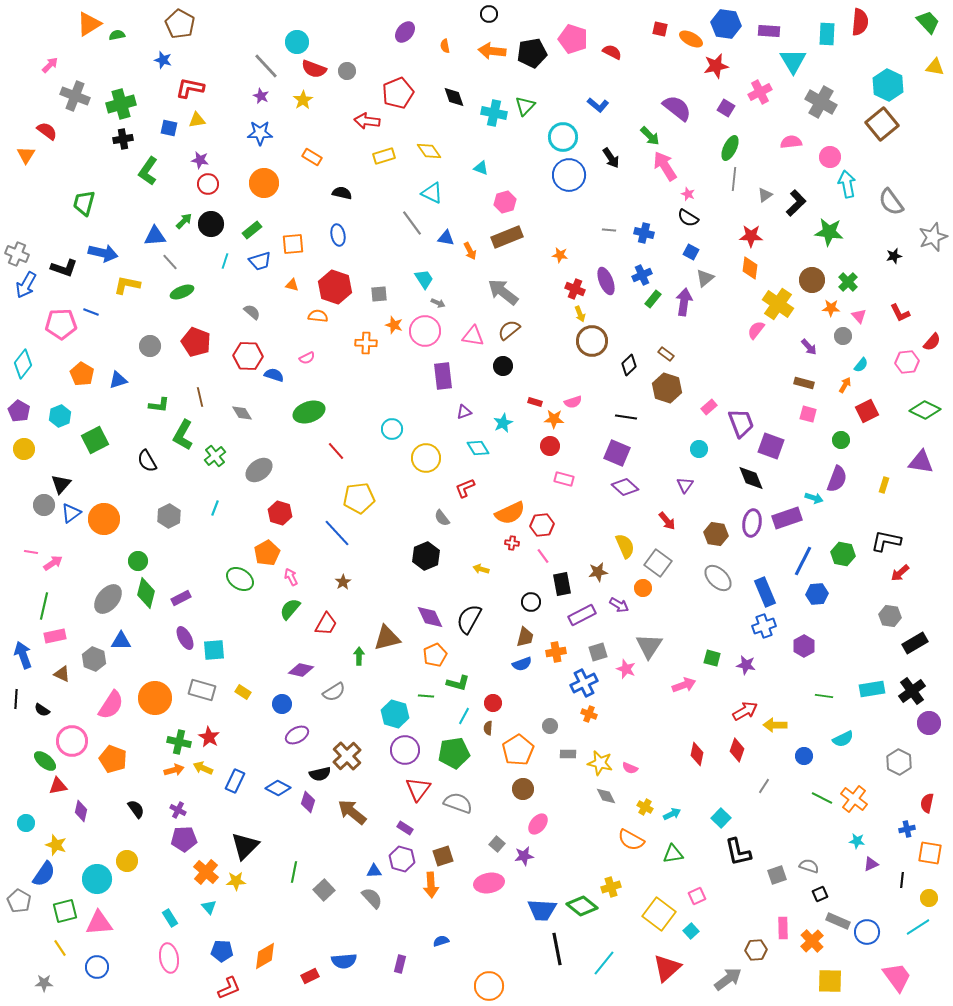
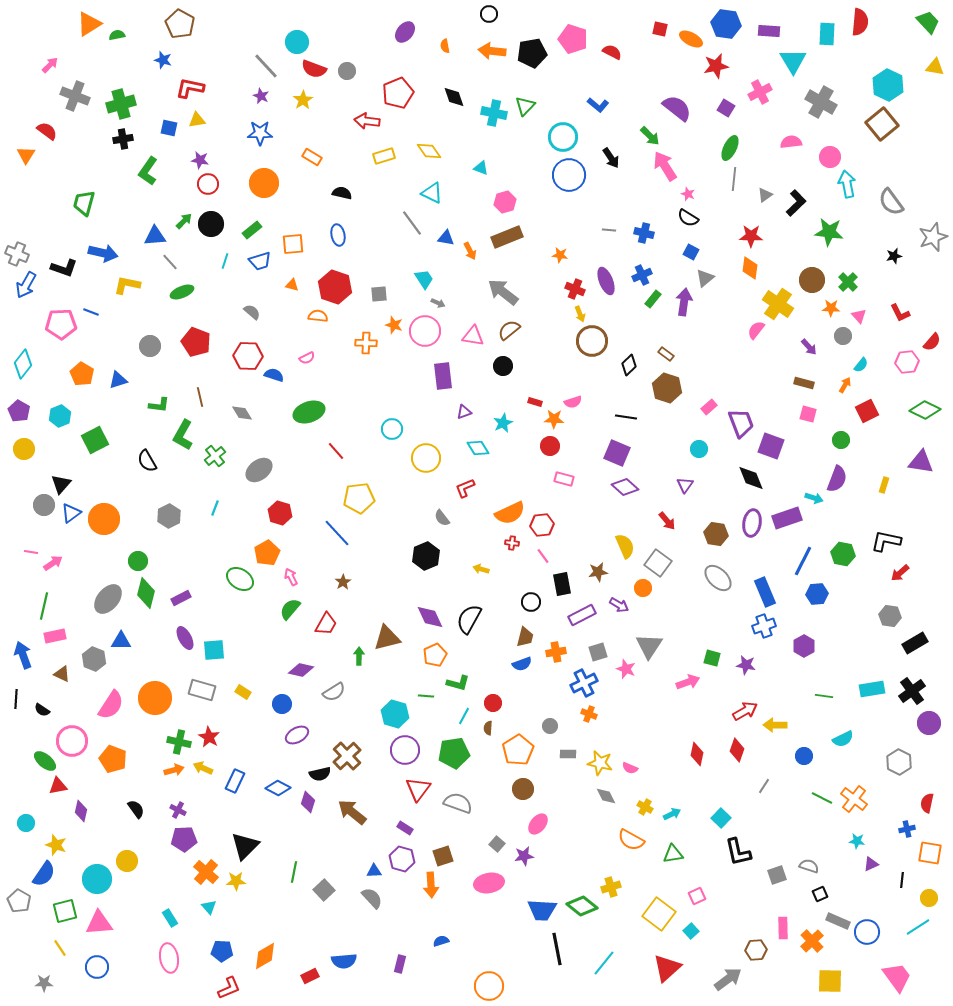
pink arrow at (684, 685): moved 4 px right, 3 px up
